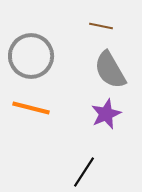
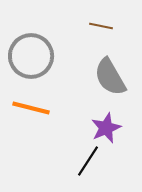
gray semicircle: moved 7 px down
purple star: moved 14 px down
black line: moved 4 px right, 11 px up
